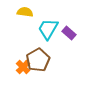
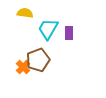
yellow semicircle: moved 1 px down
purple rectangle: rotated 48 degrees clockwise
brown pentagon: rotated 10 degrees clockwise
